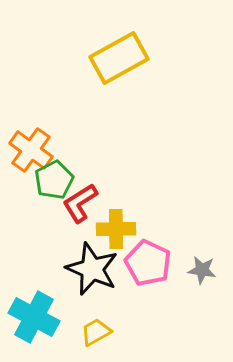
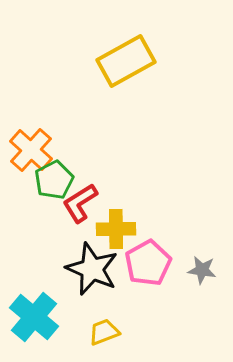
yellow rectangle: moved 7 px right, 3 px down
orange cross: rotated 6 degrees clockwise
pink pentagon: rotated 18 degrees clockwise
cyan cross: rotated 12 degrees clockwise
yellow trapezoid: moved 8 px right; rotated 8 degrees clockwise
